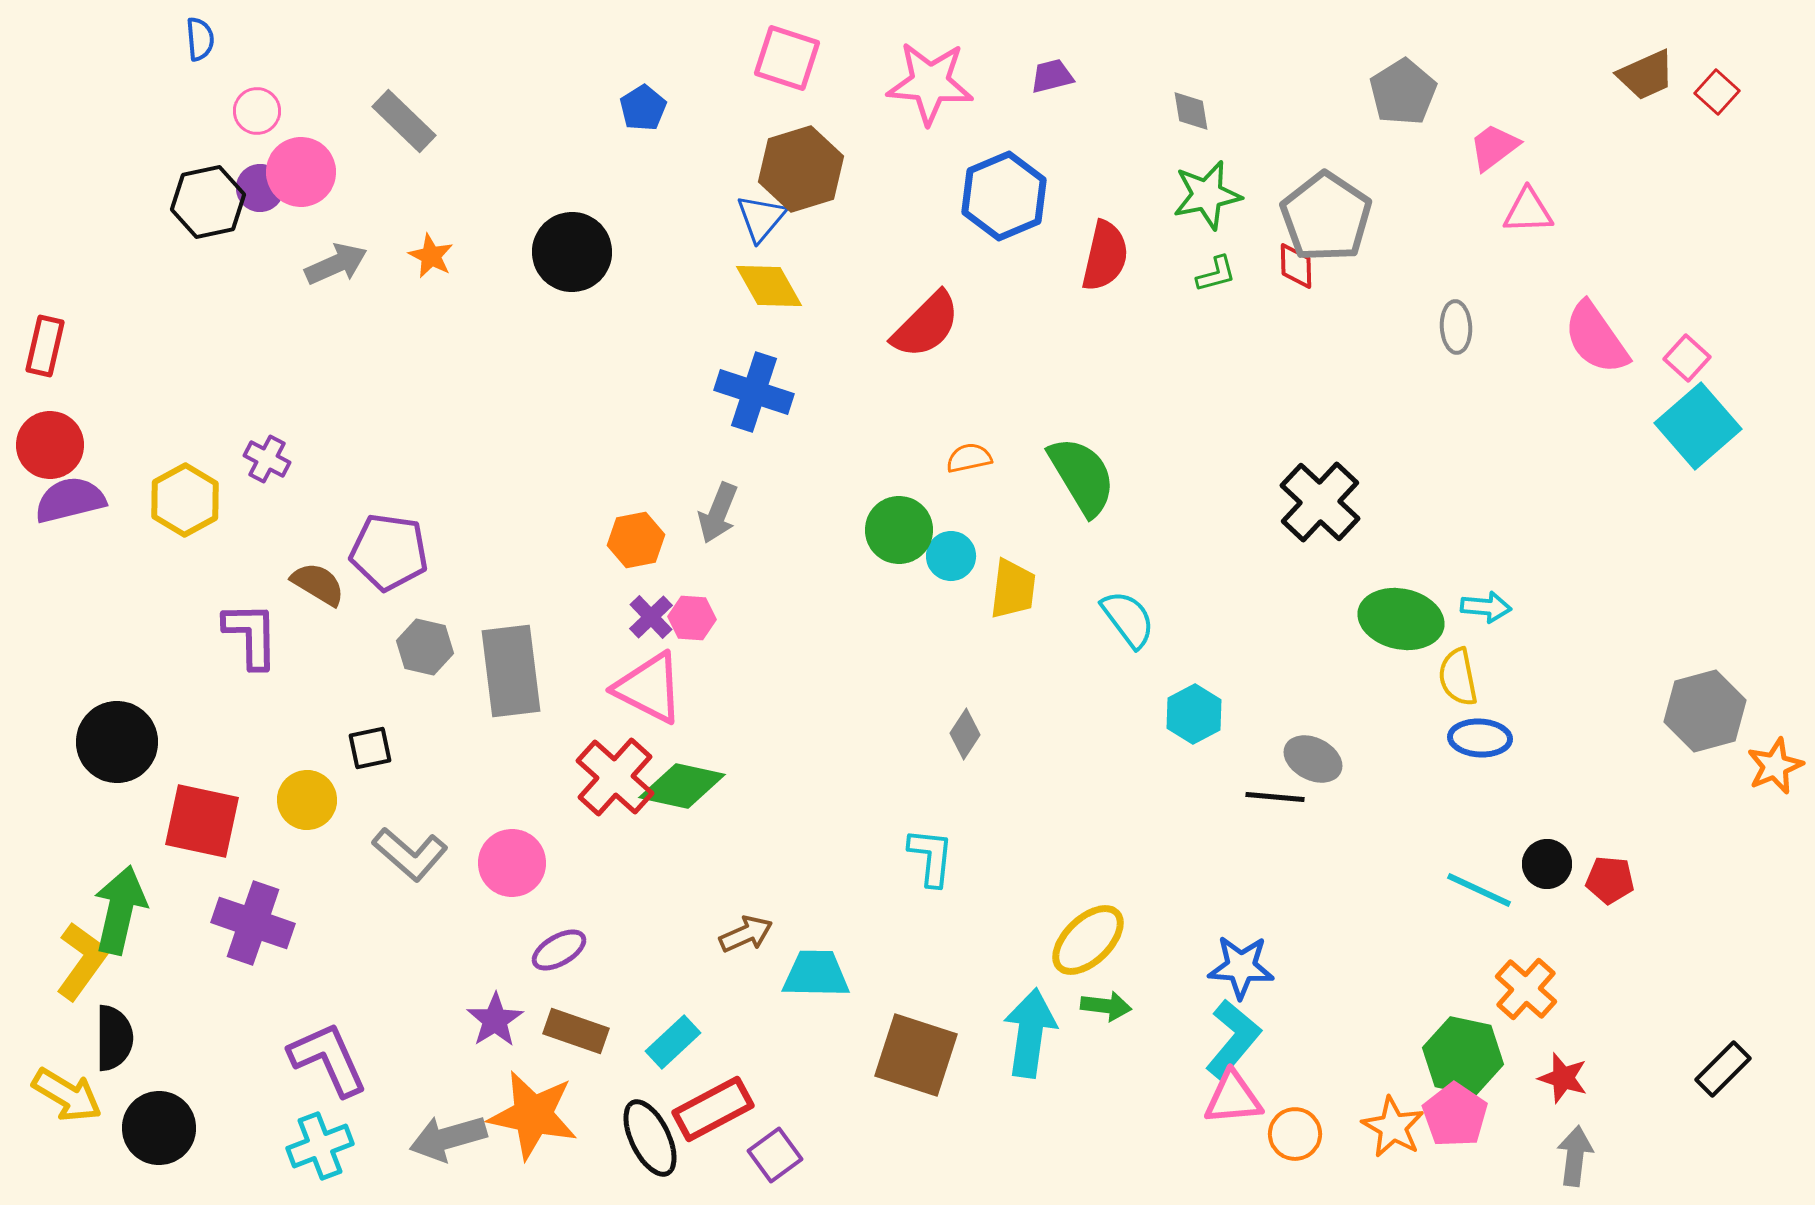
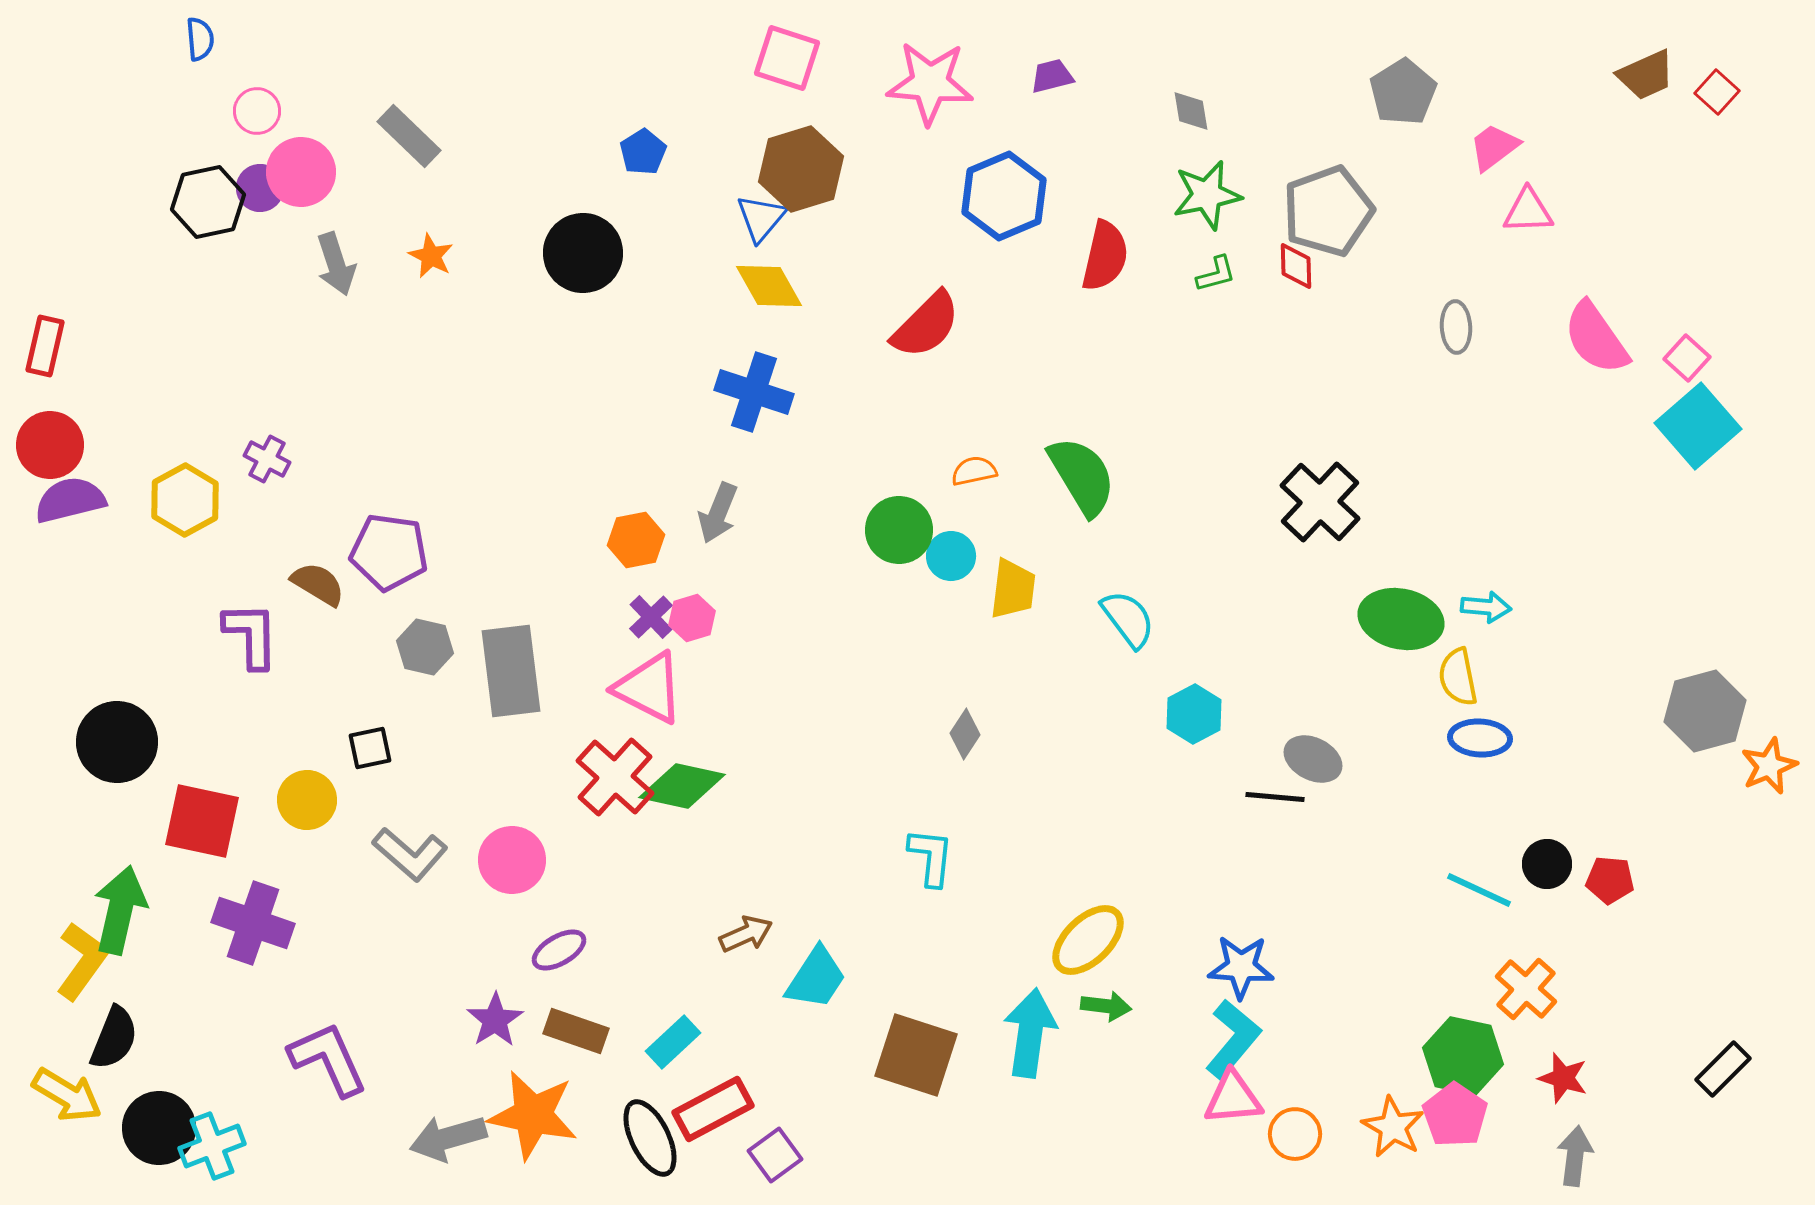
blue pentagon at (643, 108): moved 44 px down
gray rectangle at (404, 121): moved 5 px right, 15 px down
gray pentagon at (1326, 217): moved 2 px right, 6 px up; rotated 18 degrees clockwise
black circle at (572, 252): moved 11 px right, 1 px down
gray arrow at (336, 264): rotated 96 degrees clockwise
orange semicircle at (969, 458): moved 5 px right, 13 px down
pink hexagon at (692, 618): rotated 21 degrees counterclockwise
orange star at (1775, 766): moved 6 px left
pink circle at (512, 863): moved 3 px up
cyan trapezoid at (816, 974): moved 4 px down; rotated 122 degrees clockwise
black semicircle at (114, 1038): rotated 22 degrees clockwise
cyan cross at (320, 1146): moved 108 px left
